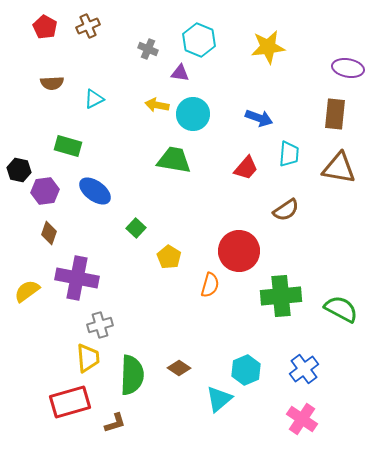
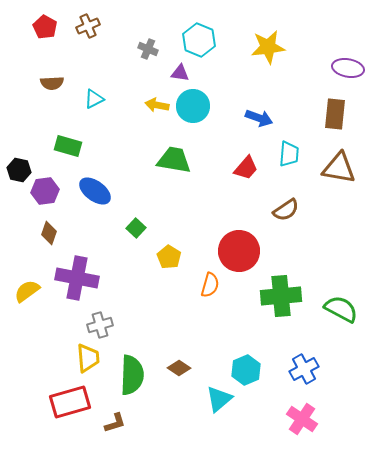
cyan circle at (193, 114): moved 8 px up
blue cross at (304, 369): rotated 8 degrees clockwise
